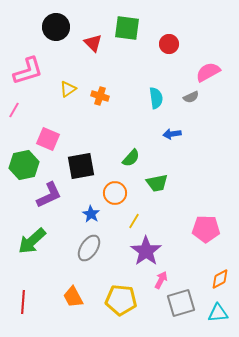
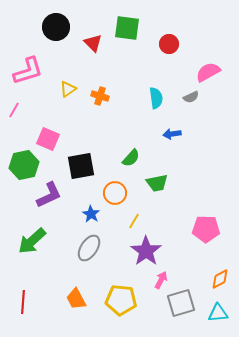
orange trapezoid: moved 3 px right, 2 px down
